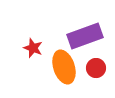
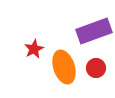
purple rectangle: moved 9 px right, 5 px up
red star: moved 1 px right, 1 px down; rotated 24 degrees clockwise
